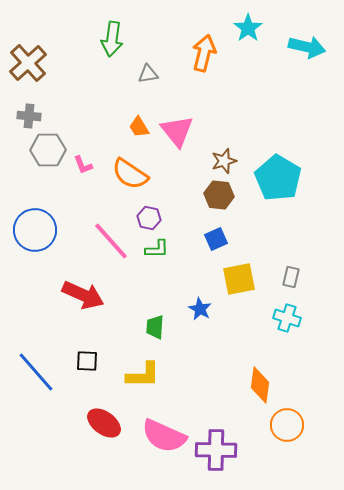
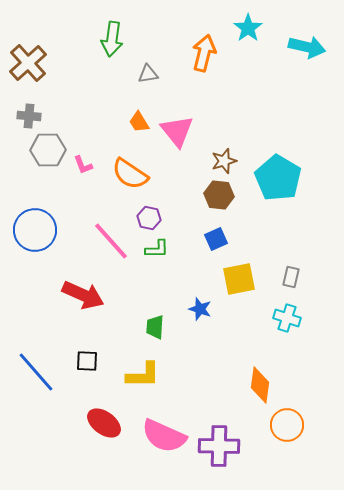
orange trapezoid: moved 5 px up
blue star: rotated 10 degrees counterclockwise
purple cross: moved 3 px right, 4 px up
